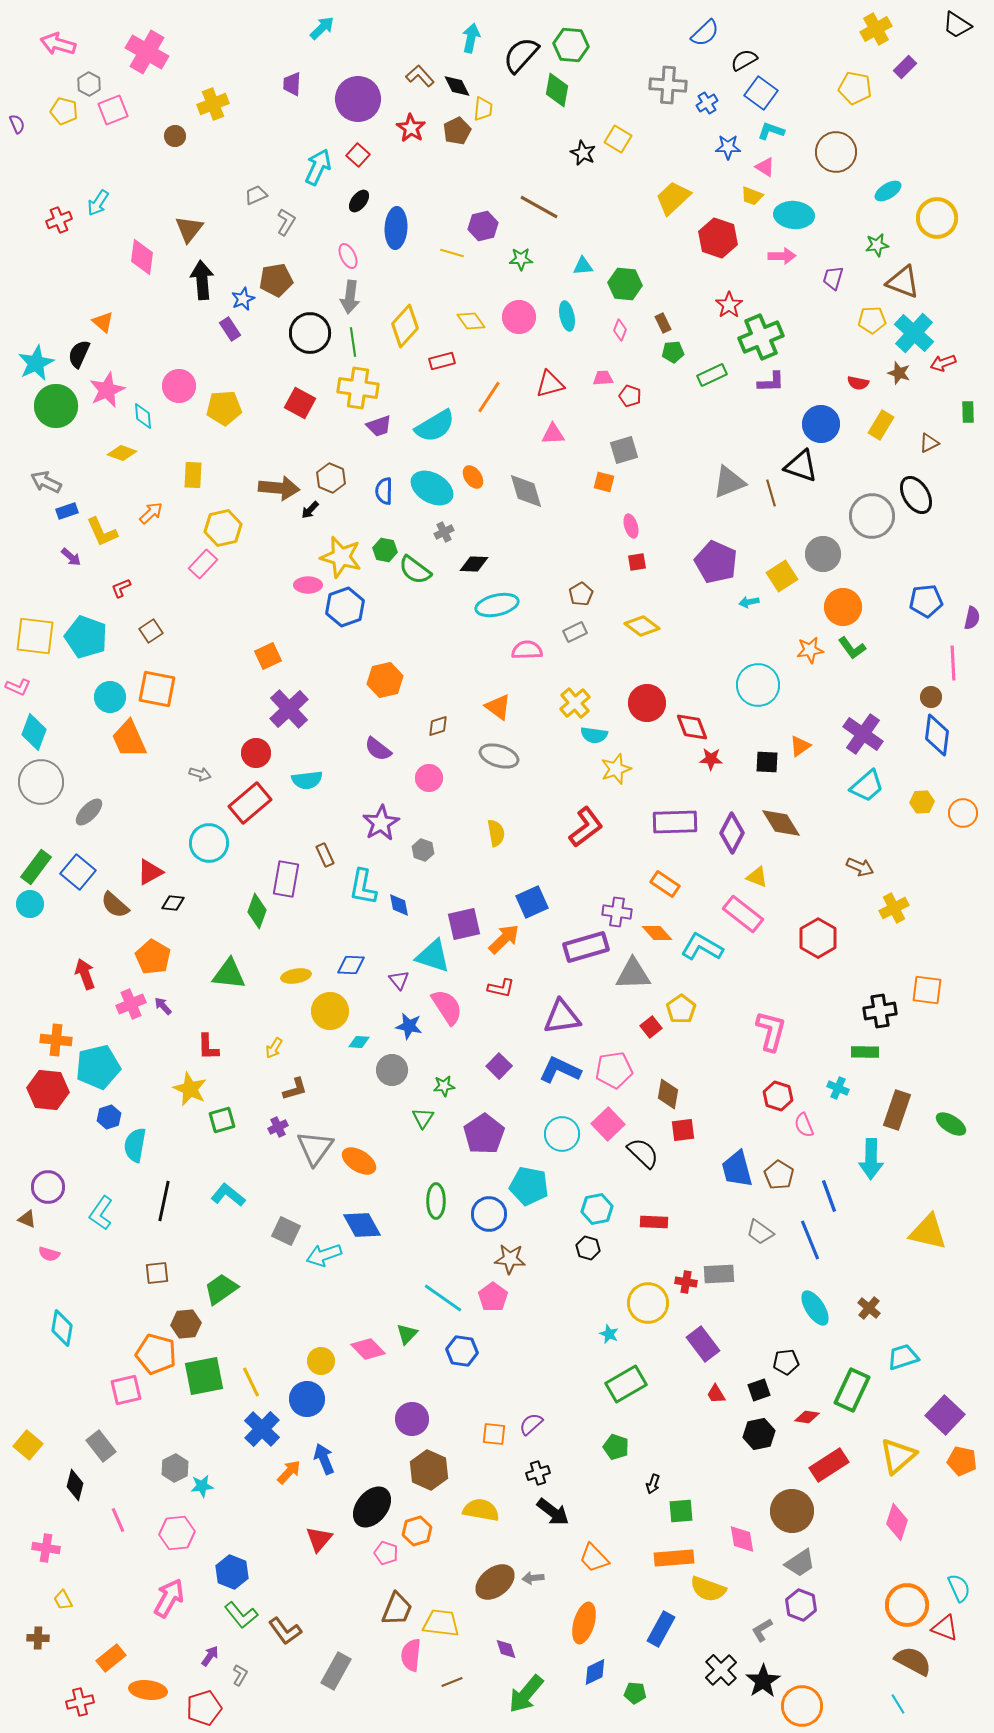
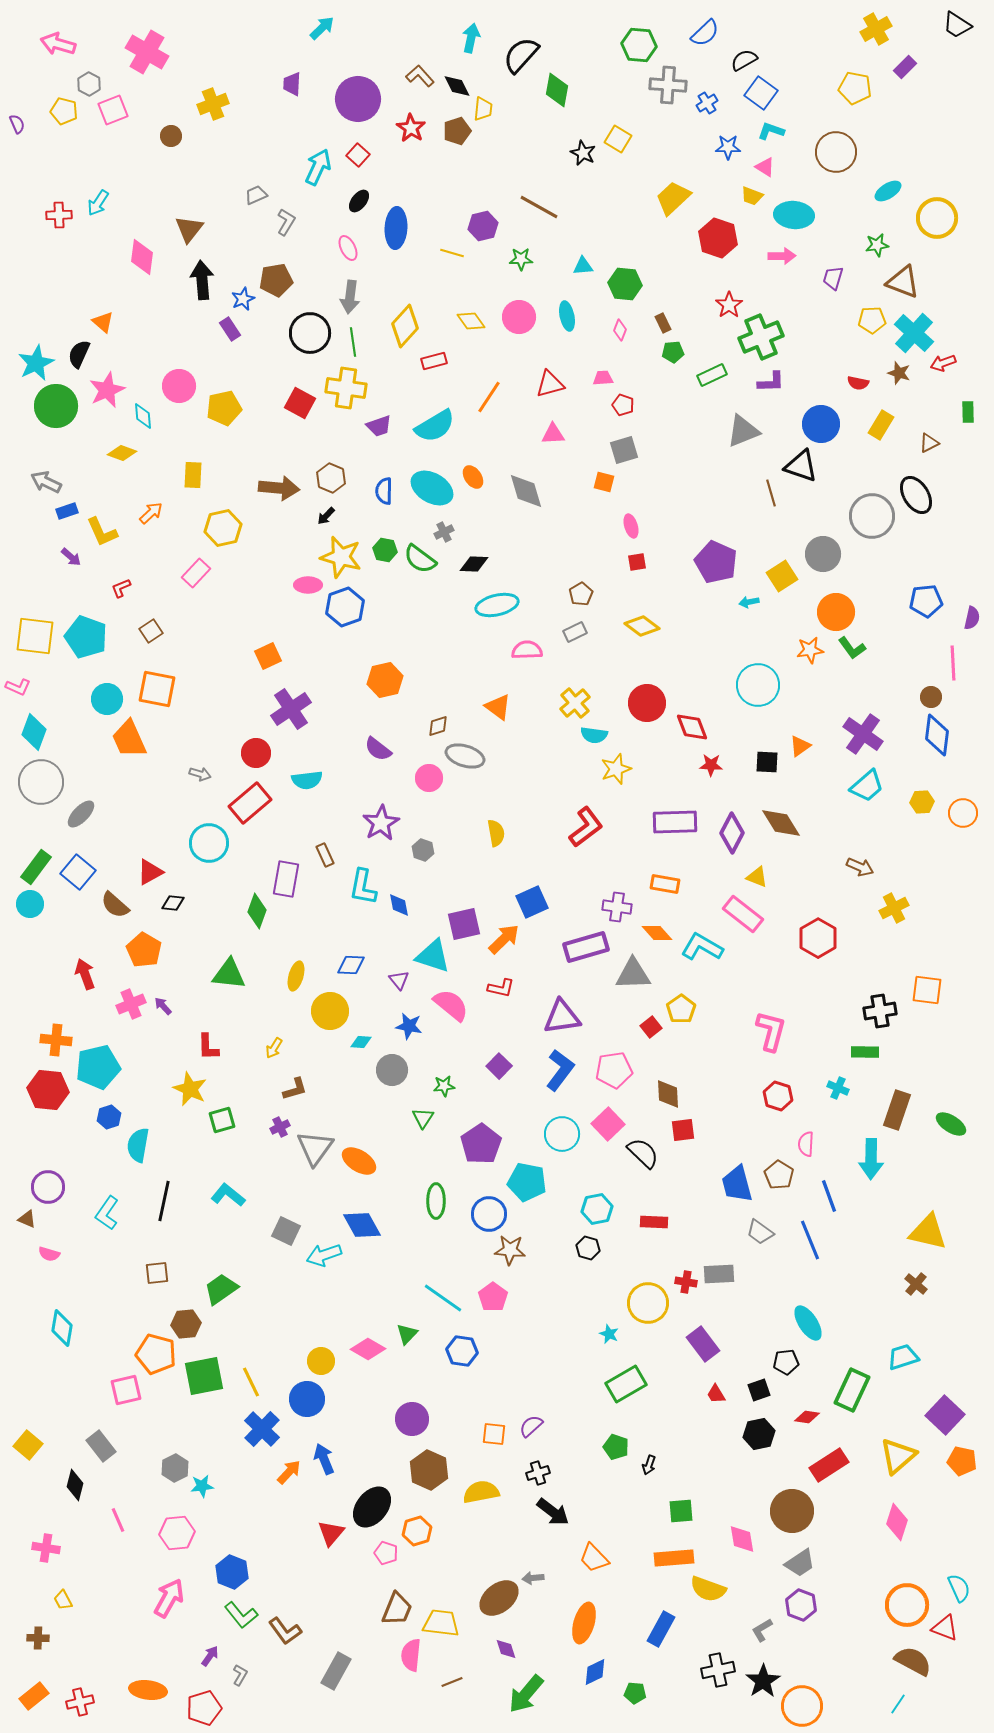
green hexagon at (571, 45): moved 68 px right
brown pentagon at (457, 131): rotated 8 degrees clockwise
brown circle at (175, 136): moved 4 px left
red cross at (59, 220): moved 5 px up; rotated 20 degrees clockwise
pink ellipse at (348, 256): moved 8 px up
red rectangle at (442, 361): moved 8 px left
yellow cross at (358, 388): moved 12 px left
red pentagon at (630, 396): moved 7 px left, 9 px down
yellow pentagon at (224, 408): rotated 8 degrees counterclockwise
gray triangle at (729, 482): moved 14 px right, 51 px up
black arrow at (310, 510): moved 16 px right, 6 px down
pink rectangle at (203, 564): moved 7 px left, 9 px down
green semicircle at (415, 570): moved 5 px right, 11 px up
orange circle at (843, 607): moved 7 px left, 5 px down
cyan circle at (110, 697): moved 3 px left, 2 px down
purple cross at (289, 709): moved 2 px right; rotated 9 degrees clockwise
gray ellipse at (499, 756): moved 34 px left
red star at (711, 759): moved 6 px down
gray ellipse at (89, 812): moved 8 px left, 2 px down
orange rectangle at (665, 884): rotated 24 degrees counterclockwise
purple cross at (617, 912): moved 5 px up
orange pentagon at (153, 957): moved 9 px left, 7 px up
yellow ellipse at (296, 976): rotated 64 degrees counterclockwise
pink semicircle at (447, 1007): moved 4 px right, 2 px up; rotated 18 degrees counterclockwise
cyan diamond at (359, 1042): moved 2 px right
blue L-shape at (560, 1070): rotated 102 degrees clockwise
brown diamond at (668, 1094): rotated 12 degrees counterclockwise
pink semicircle at (804, 1125): moved 2 px right, 19 px down; rotated 25 degrees clockwise
purple cross at (278, 1127): moved 2 px right
purple pentagon at (484, 1134): moved 3 px left, 10 px down
cyan semicircle at (135, 1145): moved 3 px right
blue trapezoid at (737, 1169): moved 15 px down
cyan pentagon at (529, 1186): moved 2 px left, 4 px up
cyan L-shape at (101, 1213): moved 6 px right
brown star at (510, 1259): moved 9 px up
cyan ellipse at (815, 1308): moved 7 px left, 15 px down
brown cross at (869, 1308): moved 47 px right, 24 px up
pink diamond at (368, 1349): rotated 16 degrees counterclockwise
purple semicircle at (531, 1424): moved 2 px down
black arrow at (653, 1484): moved 4 px left, 19 px up
yellow semicircle at (481, 1510): moved 18 px up; rotated 21 degrees counterclockwise
red triangle at (319, 1539): moved 12 px right, 6 px up
brown ellipse at (495, 1582): moved 4 px right, 16 px down
orange rectangle at (111, 1658): moved 77 px left, 38 px down
black cross at (721, 1670): moved 3 px left; rotated 32 degrees clockwise
cyan line at (898, 1704): rotated 65 degrees clockwise
